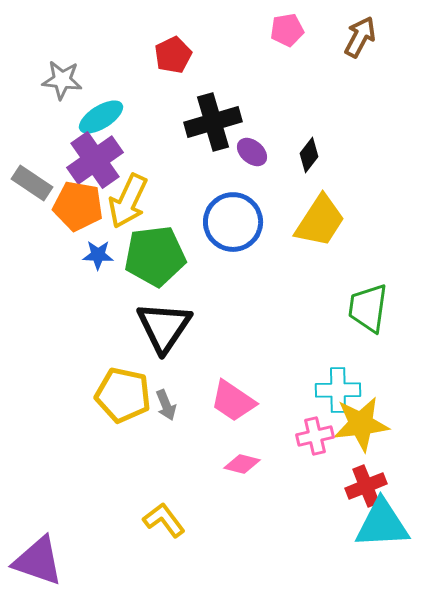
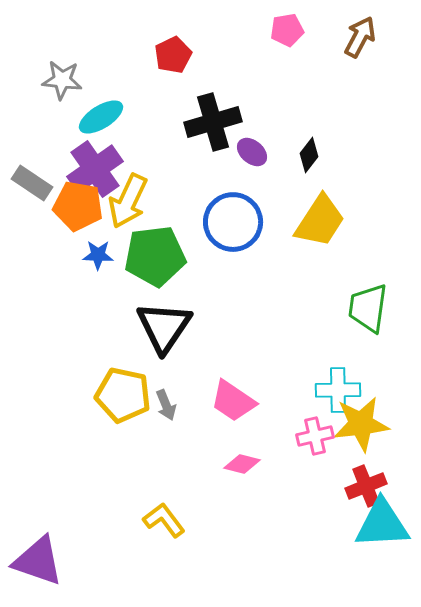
purple cross: moved 9 px down
